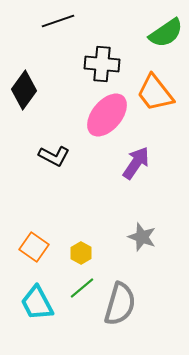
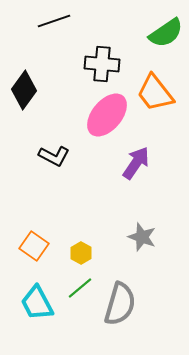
black line: moved 4 px left
orange square: moved 1 px up
green line: moved 2 px left
